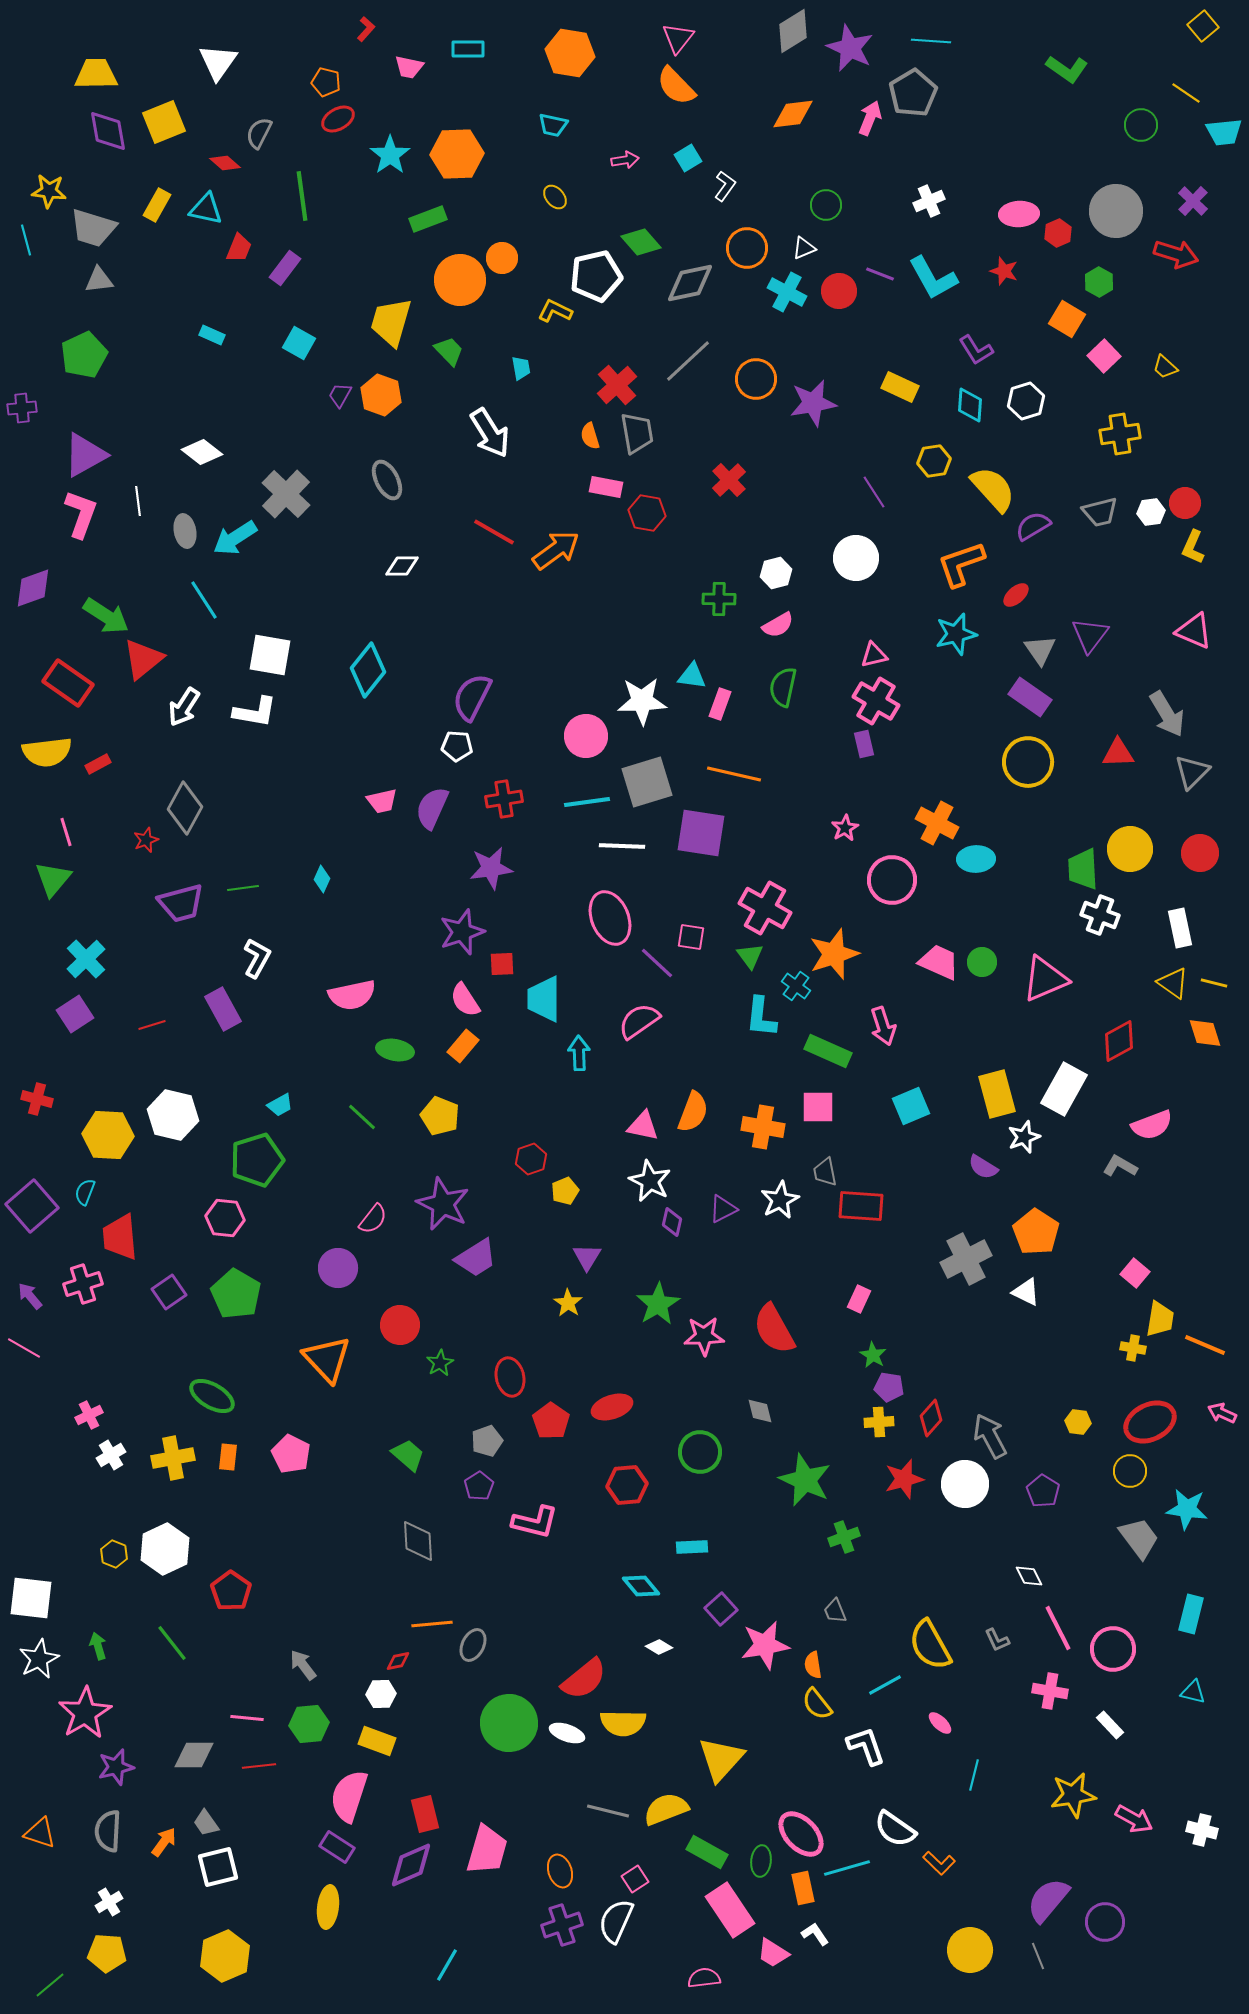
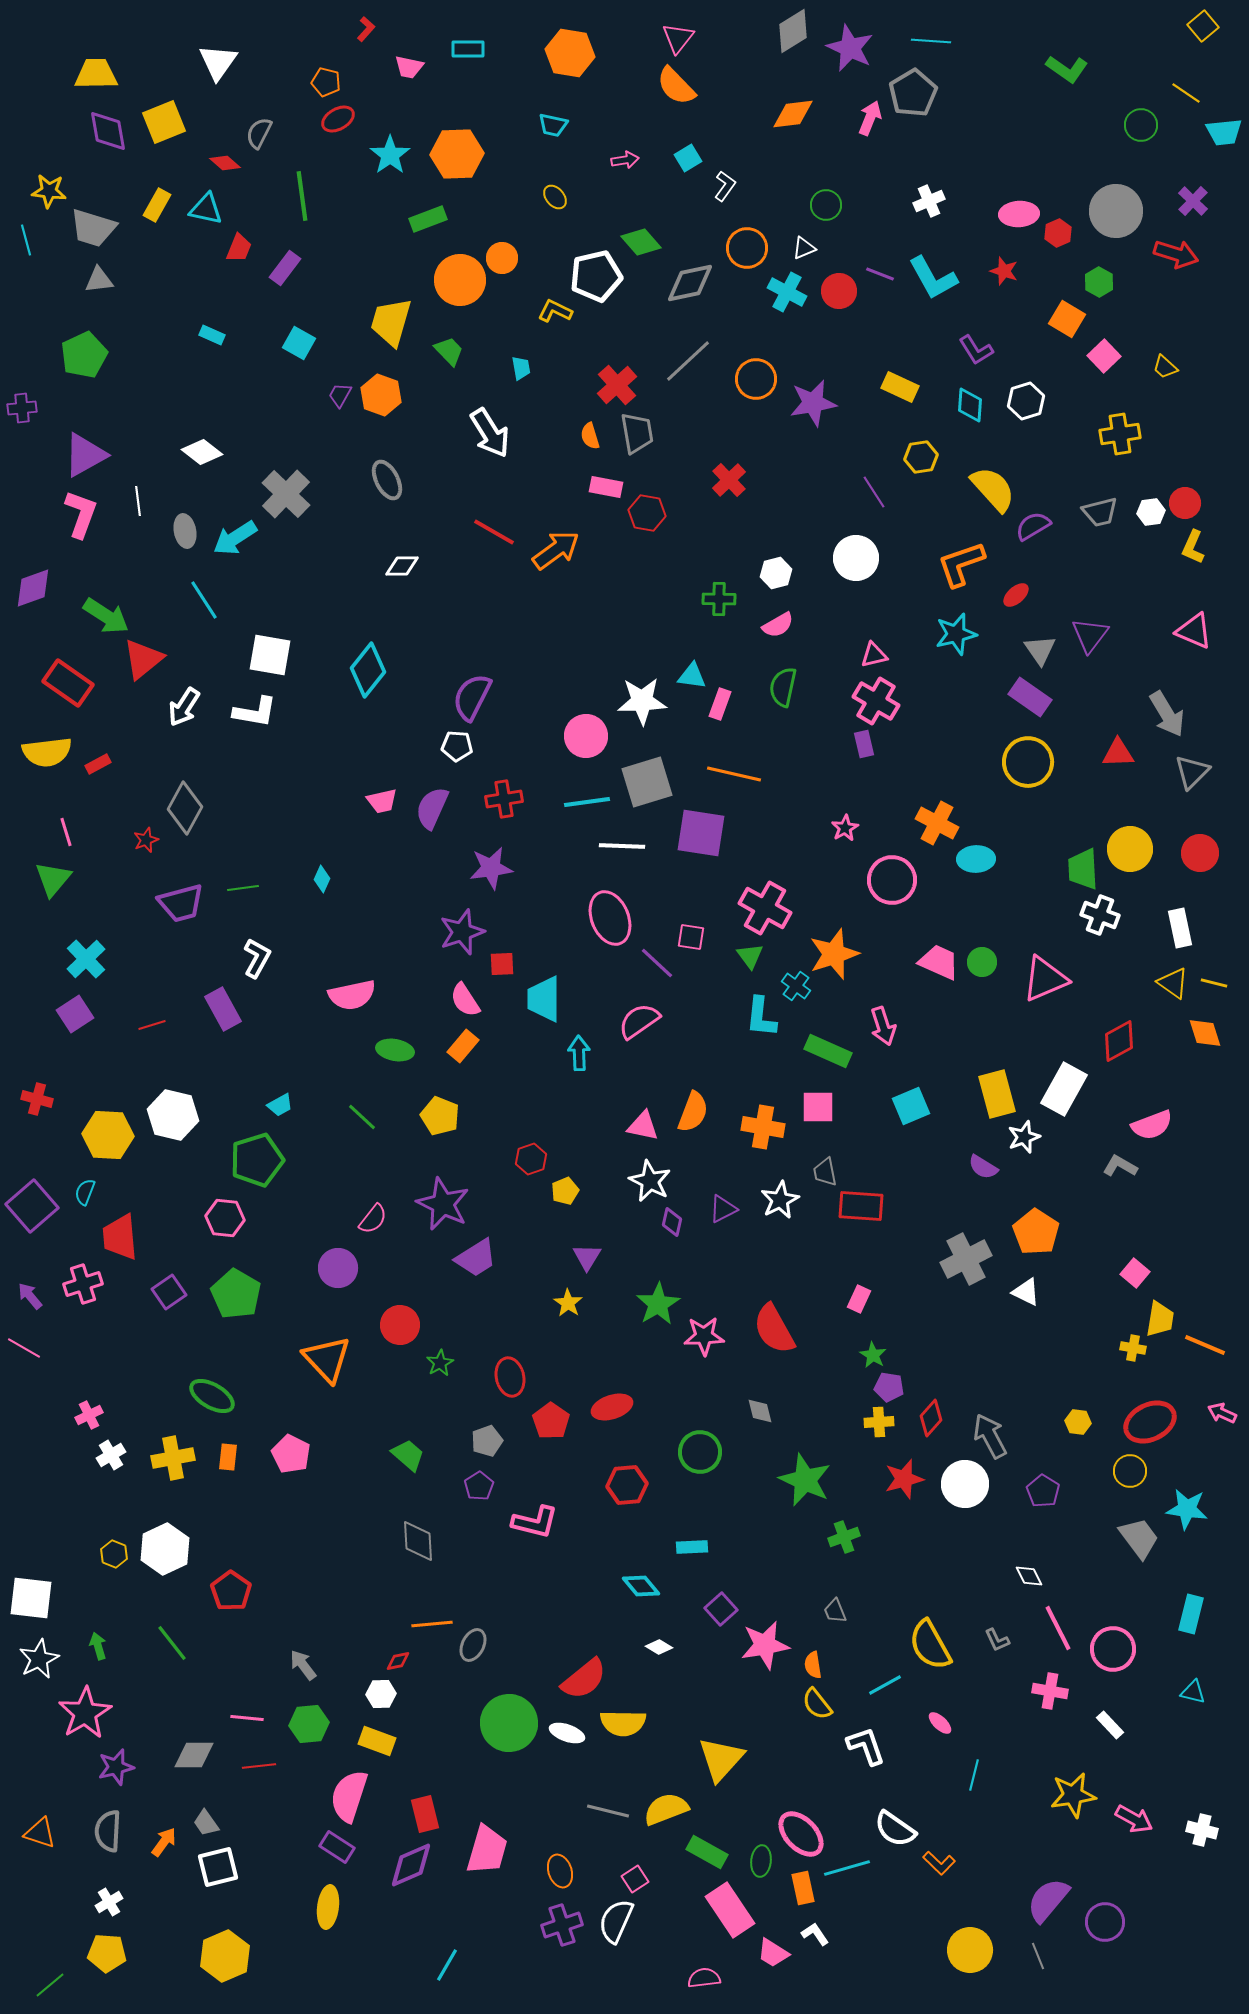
yellow hexagon at (934, 461): moved 13 px left, 4 px up
